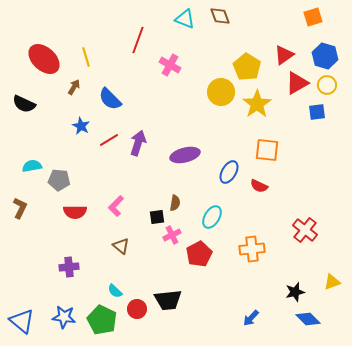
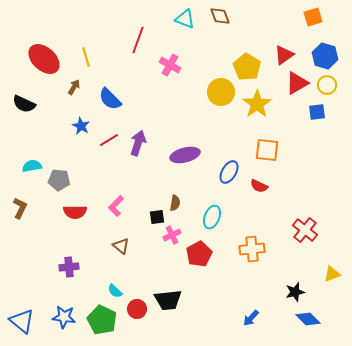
cyan ellipse at (212, 217): rotated 10 degrees counterclockwise
yellow triangle at (332, 282): moved 8 px up
